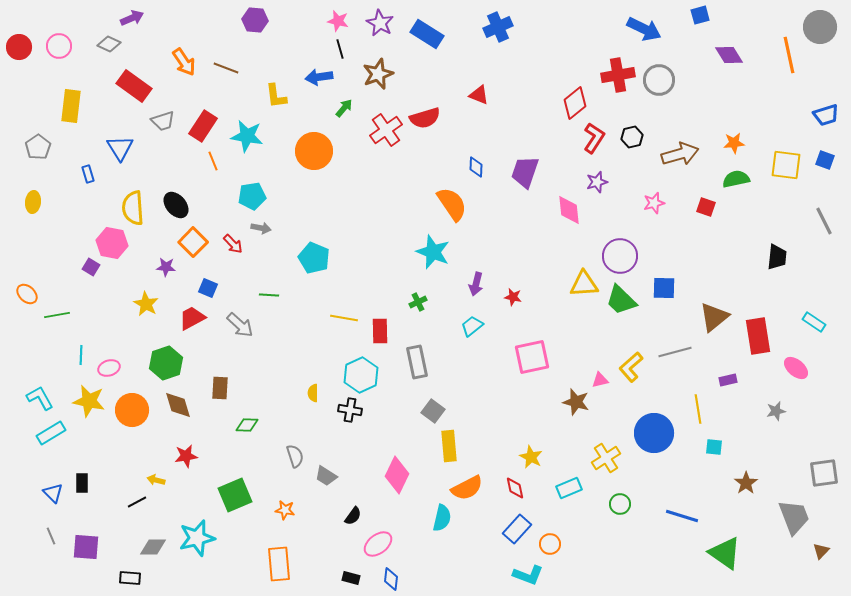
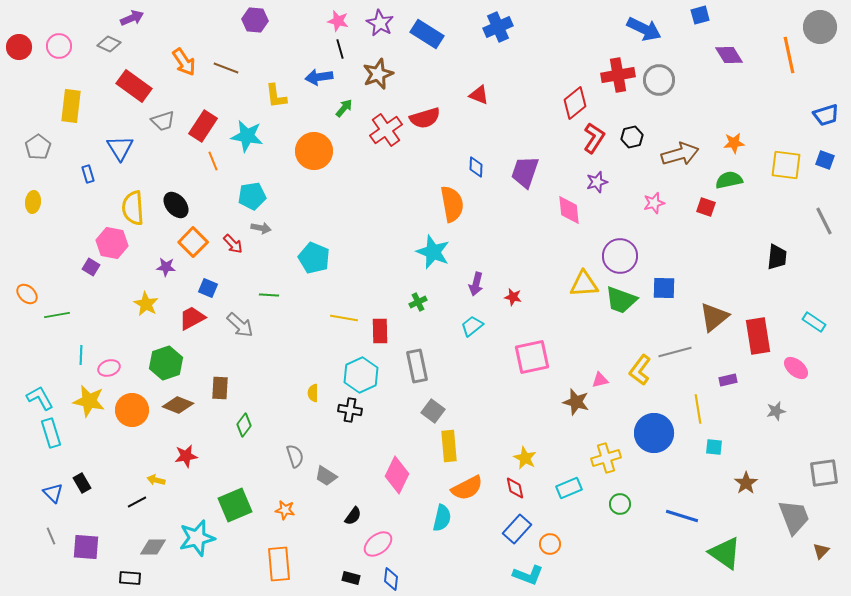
green semicircle at (736, 179): moved 7 px left, 1 px down
orange semicircle at (452, 204): rotated 24 degrees clockwise
green trapezoid at (621, 300): rotated 24 degrees counterclockwise
gray rectangle at (417, 362): moved 4 px down
yellow L-shape at (631, 367): moved 9 px right, 3 px down; rotated 12 degrees counterclockwise
brown diamond at (178, 405): rotated 52 degrees counterclockwise
green diamond at (247, 425): moved 3 px left; rotated 55 degrees counterclockwise
cyan rectangle at (51, 433): rotated 76 degrees counterclockwise
yellow star at (531, 457): moved 6 px left, 1 px down
yellow cross at (606, 458): rotated 16 degrees clockwise
black rectangle at (82, 483): rotated 30 degrees counterclockwise
green square at (235, 495): moved 10 px down
